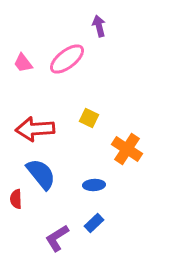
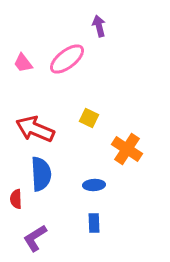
red arrow: rotated 27 degrees clockwise
blue semicircle: rotated 36 degrees clockwise
blue rectangle: rotated 48 degrees counterclockwise
purple L-shape: moved 22 px left
